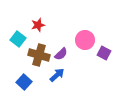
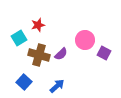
cyan square: moved 1 px right, 1 px up; rotated 21 degrees clockwise
blue arrow: moved 11 px down
